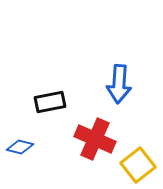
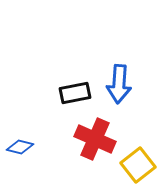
black rectangle: moved 25 px right, 9 px up
